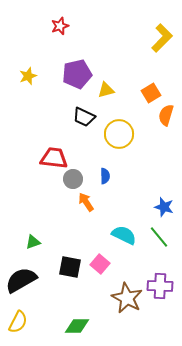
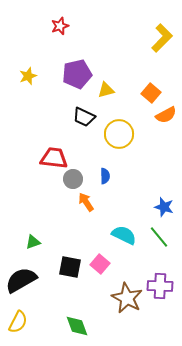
orange square: rotated 18 degrees counterclockwise
orange semicircle: rotated 135 degrees counterclockwise
green diamond: rotated 70 degrees clockwise
